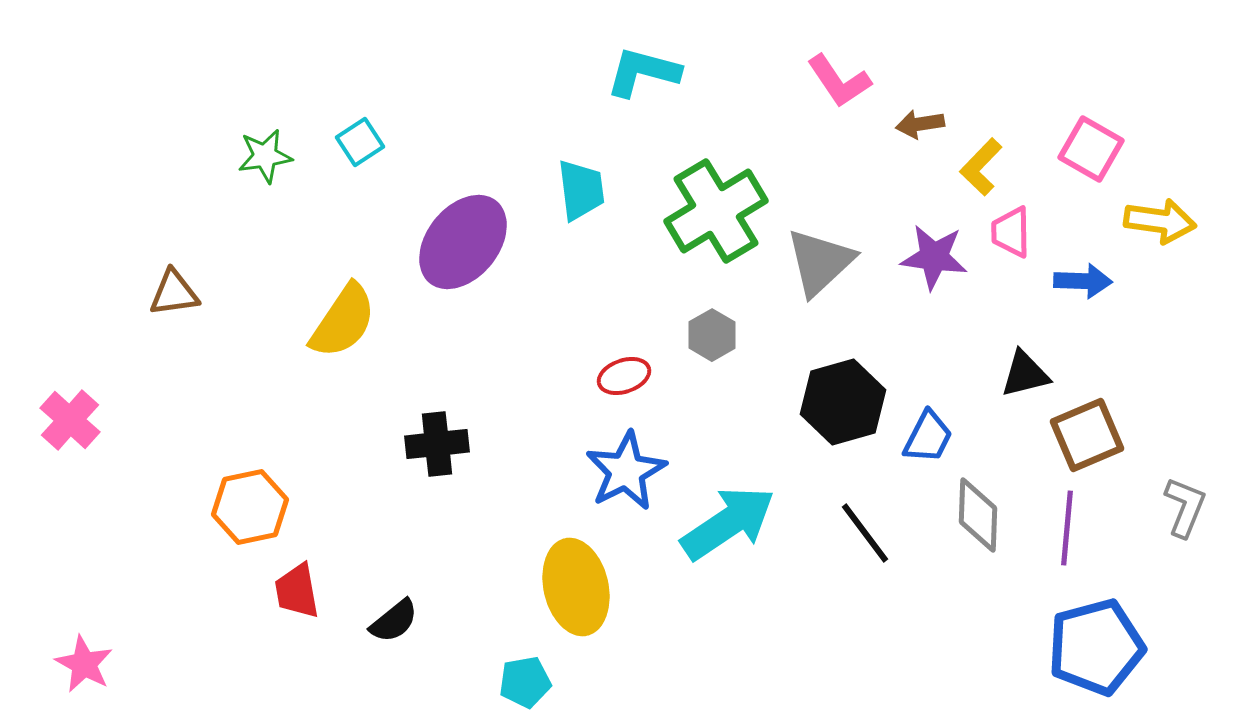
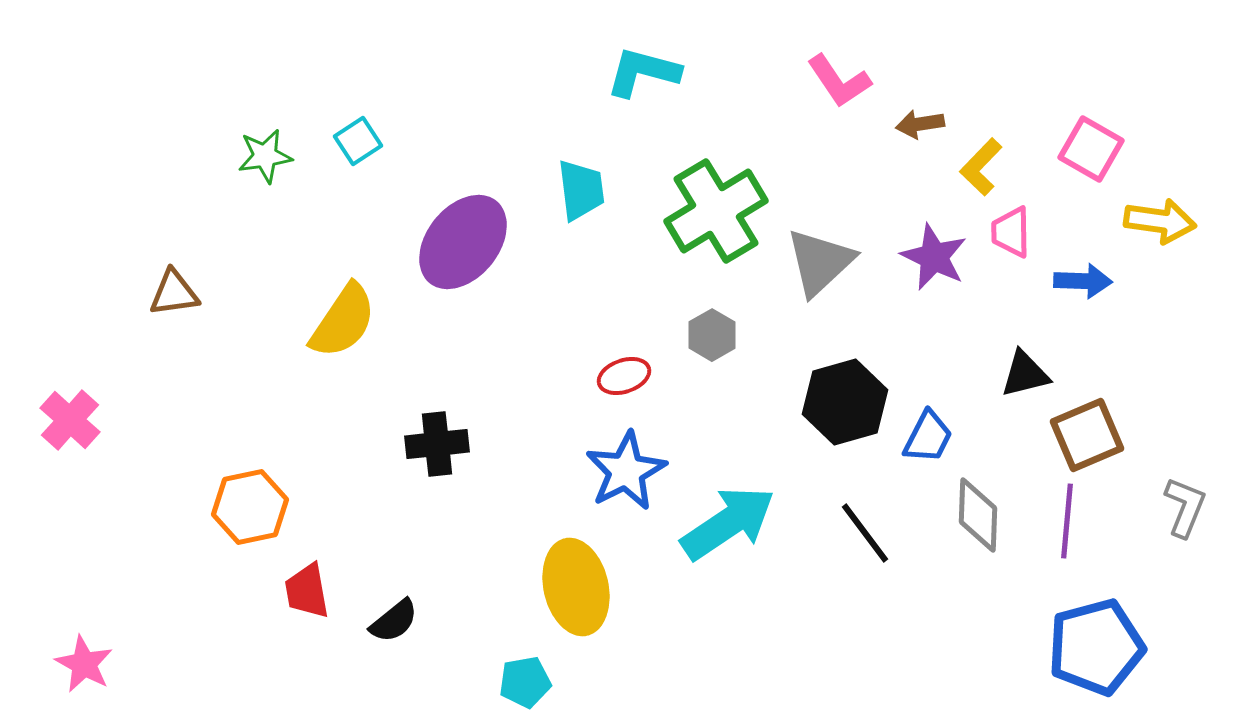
cyan square: moved 2 px left, 1 px up
purple star: rotated 18 degrees clockwise
black hexagon: moved 2 px right
purple line: moved 7 px up
red trapezoid: moved 10 px right
